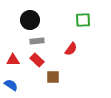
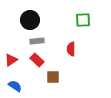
red semicircle: rotated 144 degrees clockwise
red triangle: moved 2 px left; rotated 32 degrees counterclockwise
blue semicircle: moved 4 px right, 1 px down
